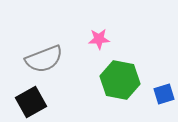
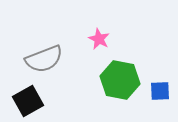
pink star: rotated 30 degrees clockwise
blue square: moved 4 px left, 3 px up; rotated 15 degrees clockwise
black square: moved 3 px left, 1 px up
